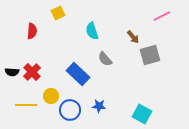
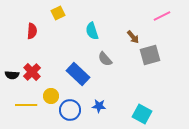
black semicircle: moved 3 px down
